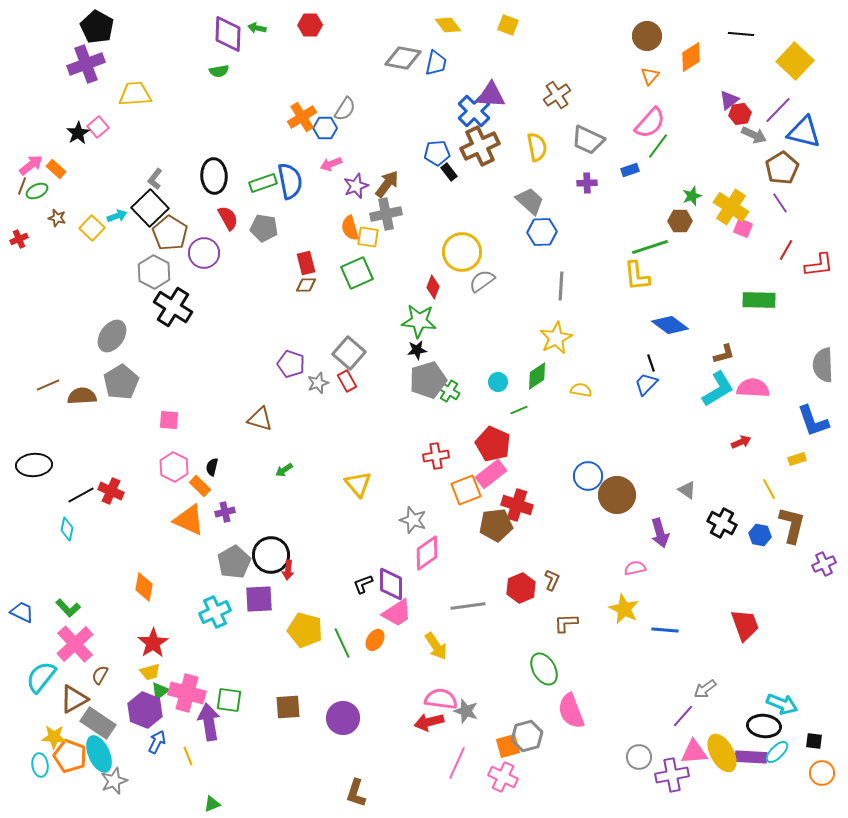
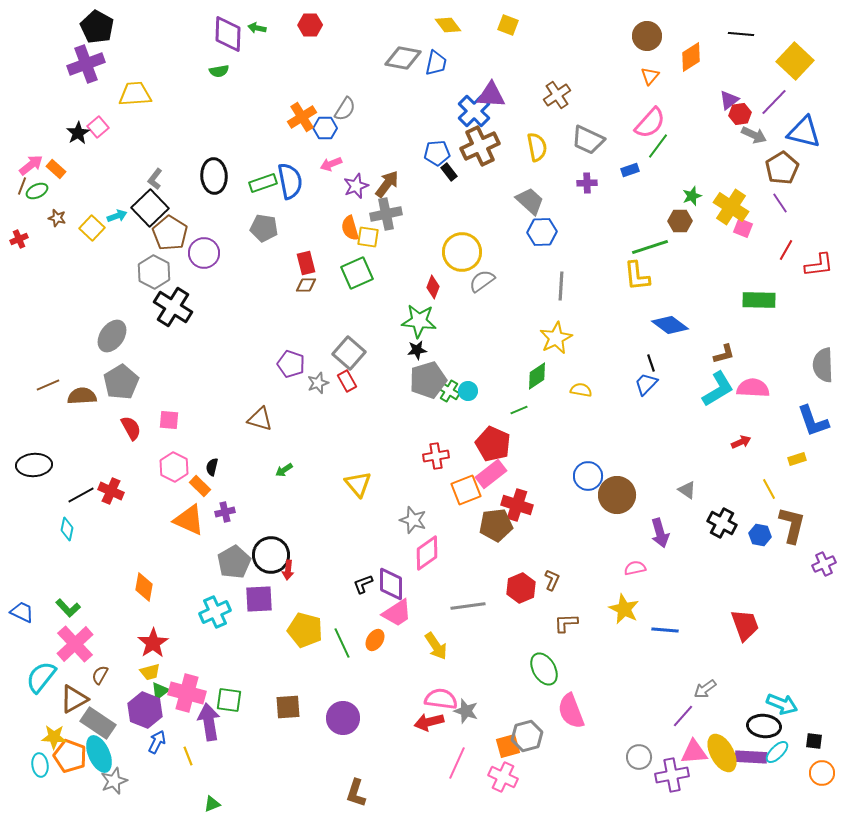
purple line at (778, 110): moved 4 px left, 8 px up
red semicircle at (228, 218): moved 97 px left, 210 px down
cyan circle at (498, 382): moved 30 px left, 9 px down
